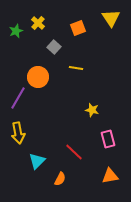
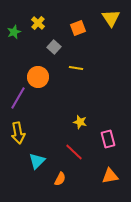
green star: moved 2 px left, 1 px down
yellow star: moved 12 px left, 12 px down
